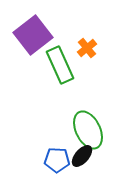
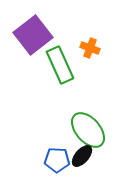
orange cross: moved 3 px right; rotated 30 degrees counterclockwise
green ellipse: rotated 15 degrees counterclockwise
